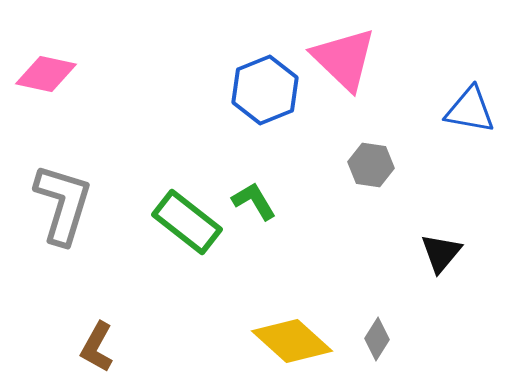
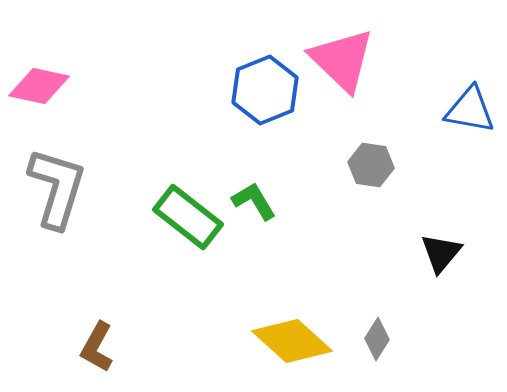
pink triangle: moved 2 px left, 1 px down
pink diamond: moved 7 px left, 12 px down
gray L-shape: moved 6 px left, 16 px up
green rectangle: moved 1 px right, 5 px up
